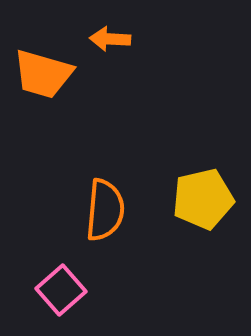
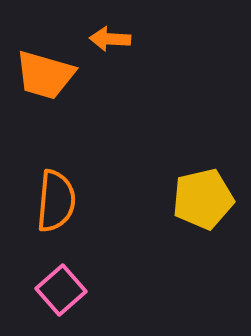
orange trapezoid: moved 2 px right, 1 px down
orange semicircle: moved 49 px left, 9 px up
